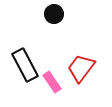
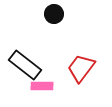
black rectangle: rotated 24 degrees counterclockwise
pink rectangle: moved 10 px left, 4 px down; rotated 55 degrees counterclockwise
